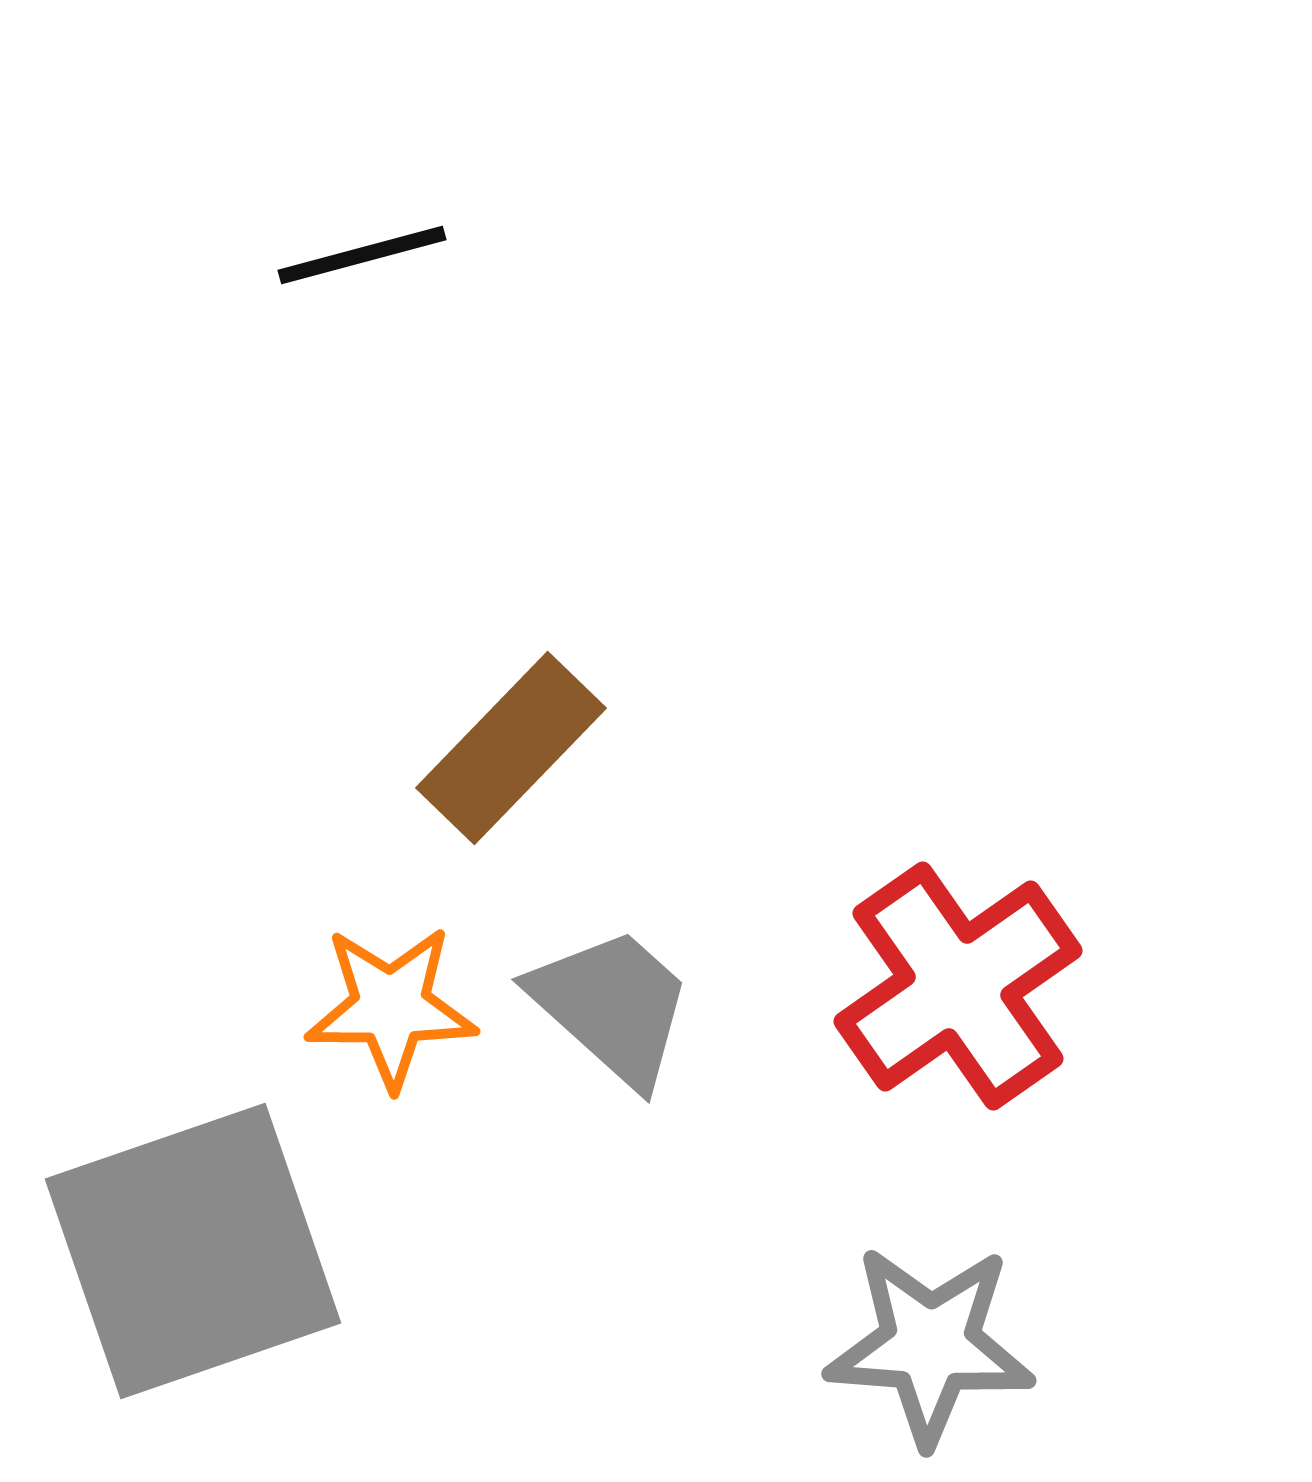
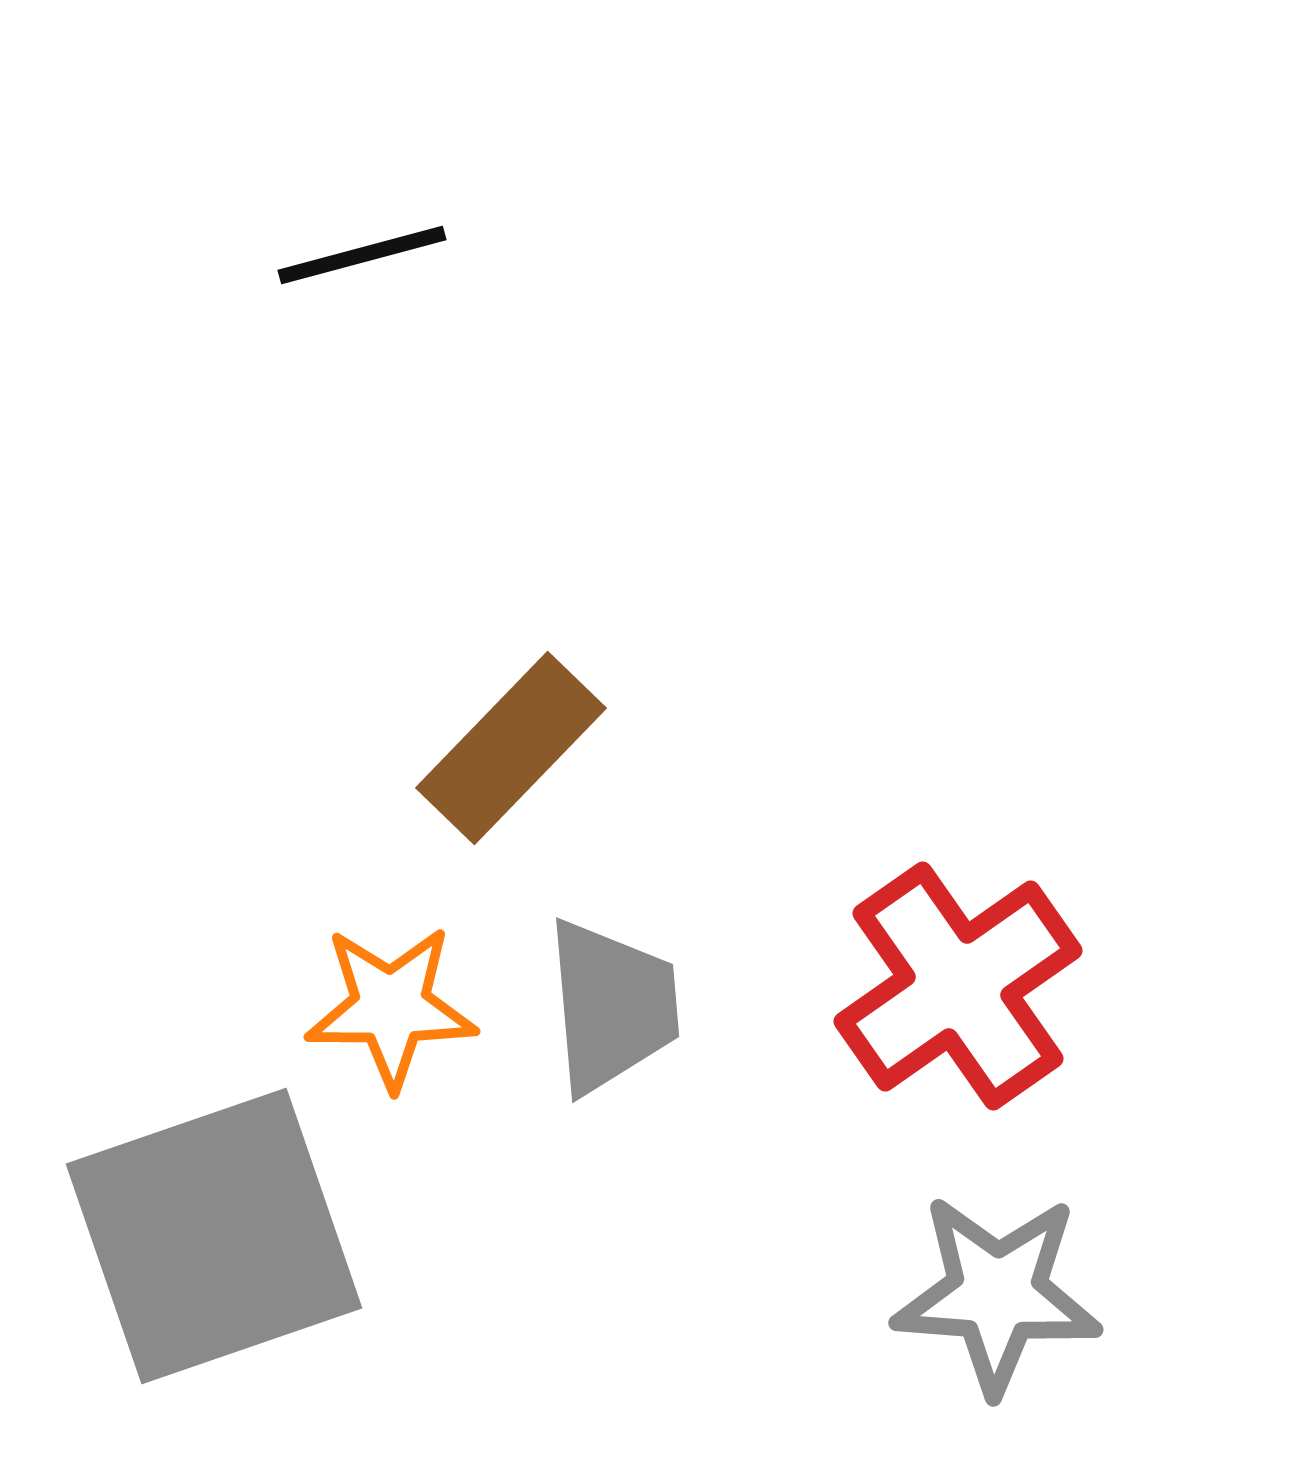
gray trapezoid: rotated 43 degrees clockwise
gray square: moved 21 px right, 15 px up
gray star: moved 67 px right, 51 px up
